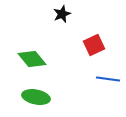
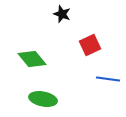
black star: rotated 30 degrees counterclockwise
red square: moved 4 px left
green ellipse: moved 7 px right, 2 px down
